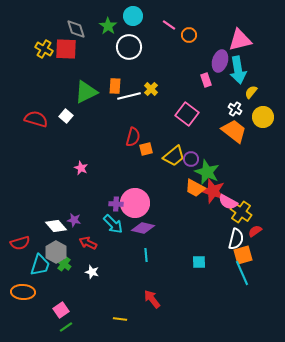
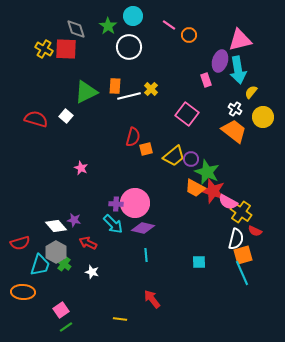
red semicircle at (255, 231): rotated 120 degrees counterclockwise
